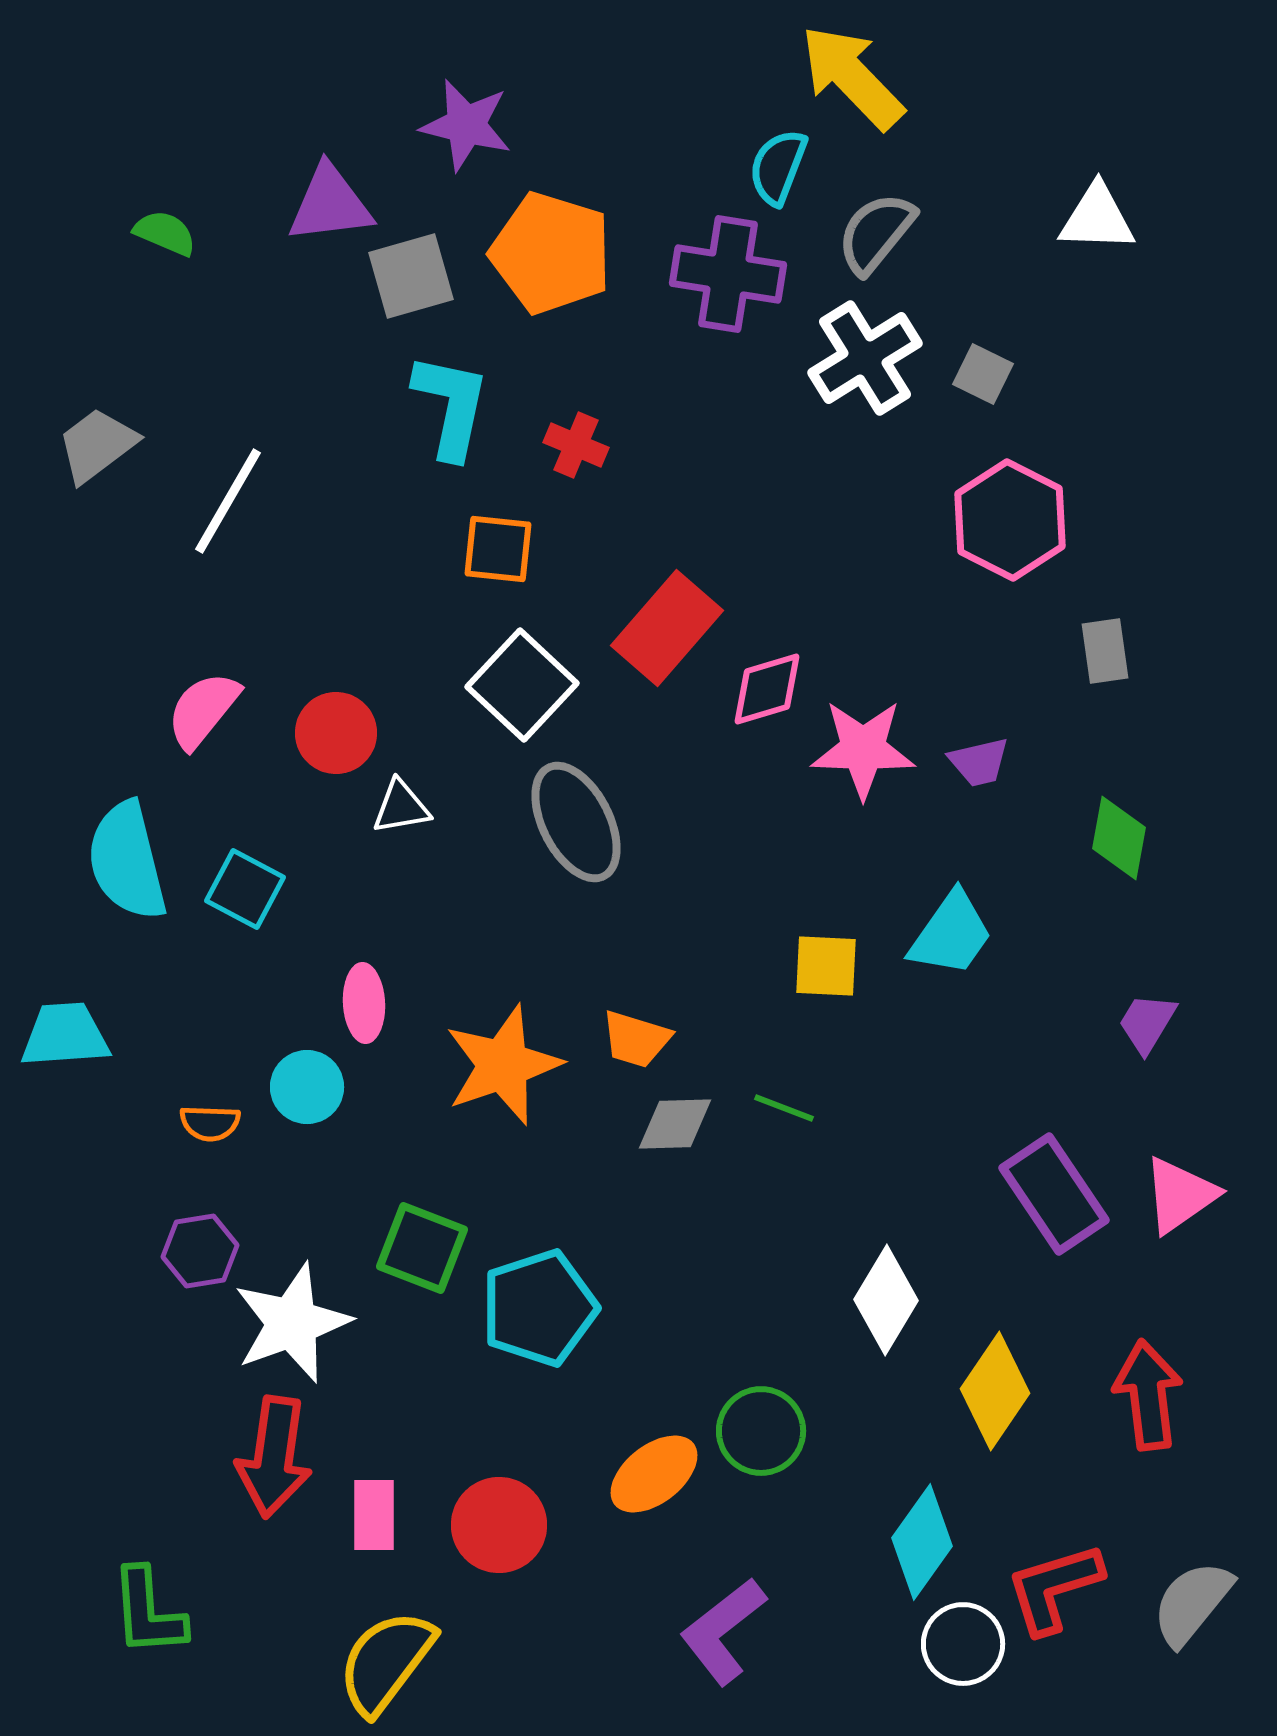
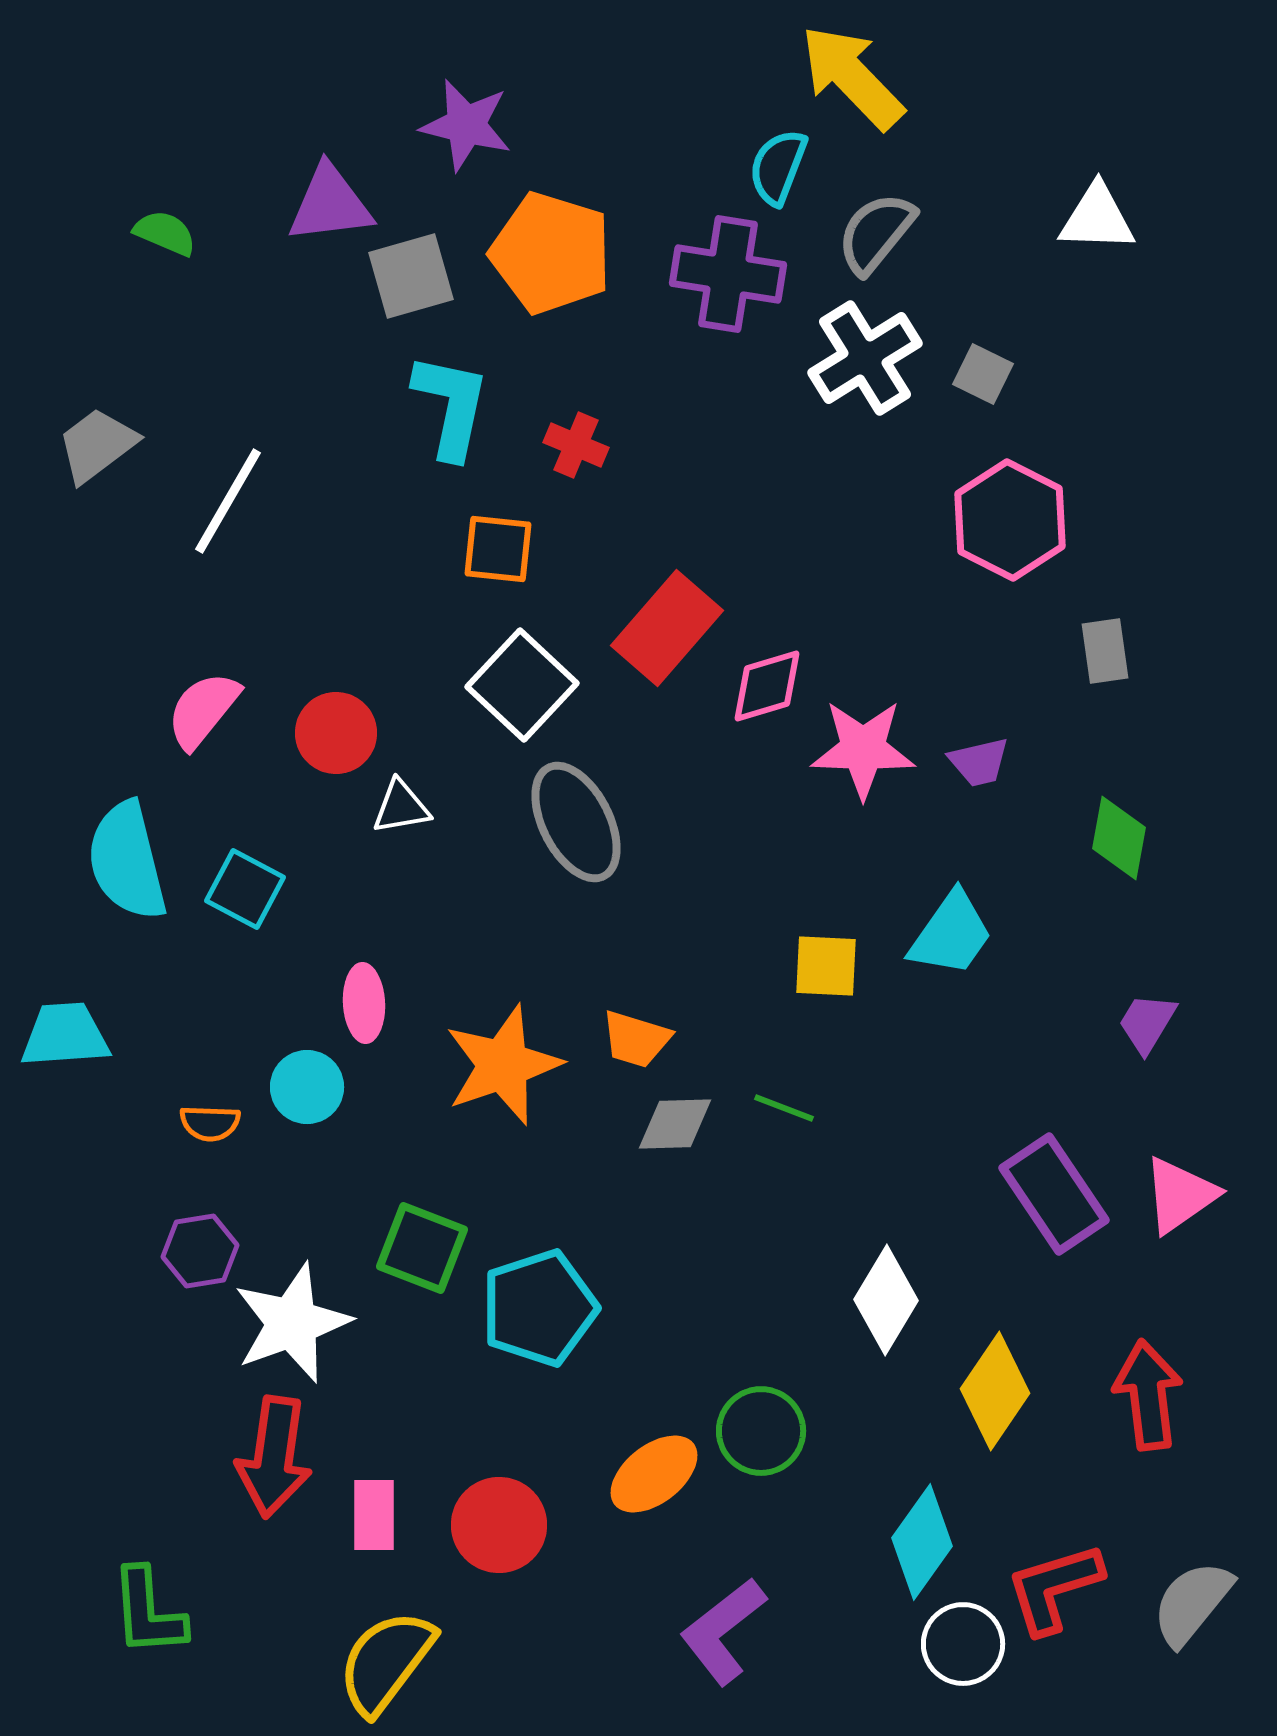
pink diamond at (767, 689): moved 3 px up
